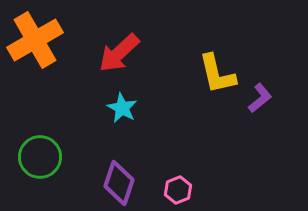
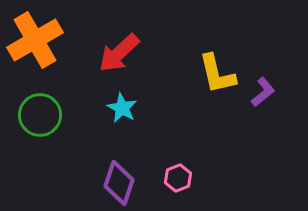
purple L-shape: moved 3 px right, 6 px up
green circle: moved 42 px up
pink hexagon: moved 12 px up
